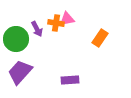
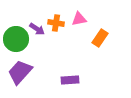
pink triangle: moved 12 px right
purple arrow: rotated 28 degrees counterclockwise
